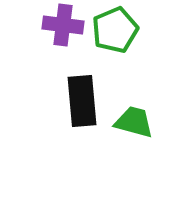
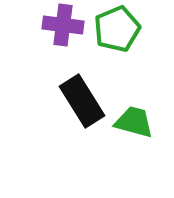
green pentagon: moved 2 px right, 1 px up
black rectangle: rotated 27 degrees counterclockwise
